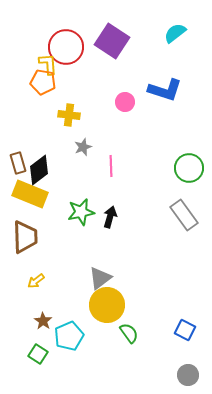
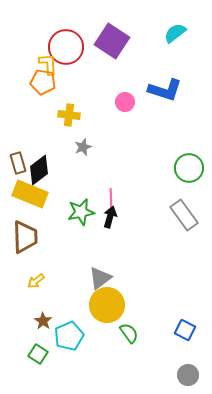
pink line: moved 33 px down
